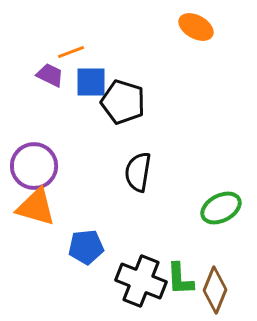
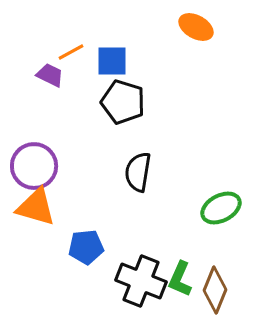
orange line: rotated 8 degrees counterclockwise
blue square: moved 21 px right, 21 px up
green L-shape: rotated 27 degrees clockwise
